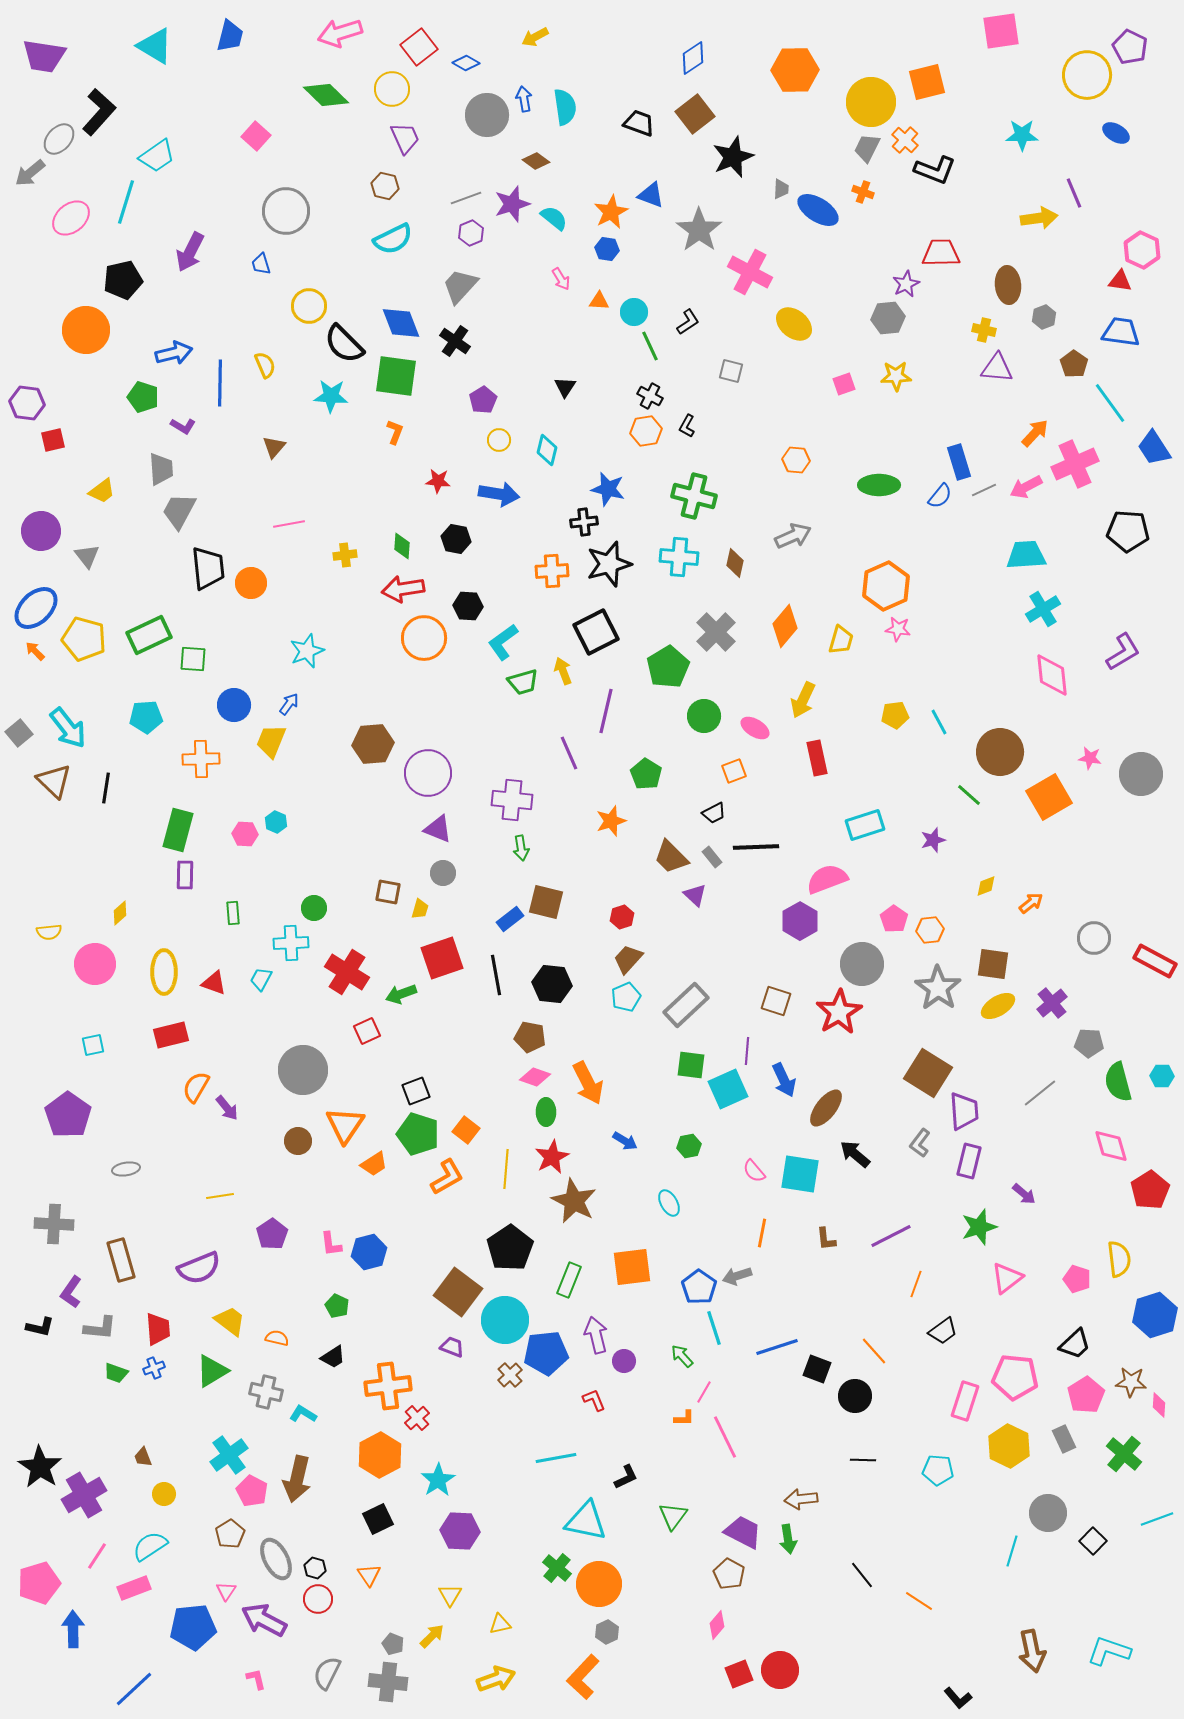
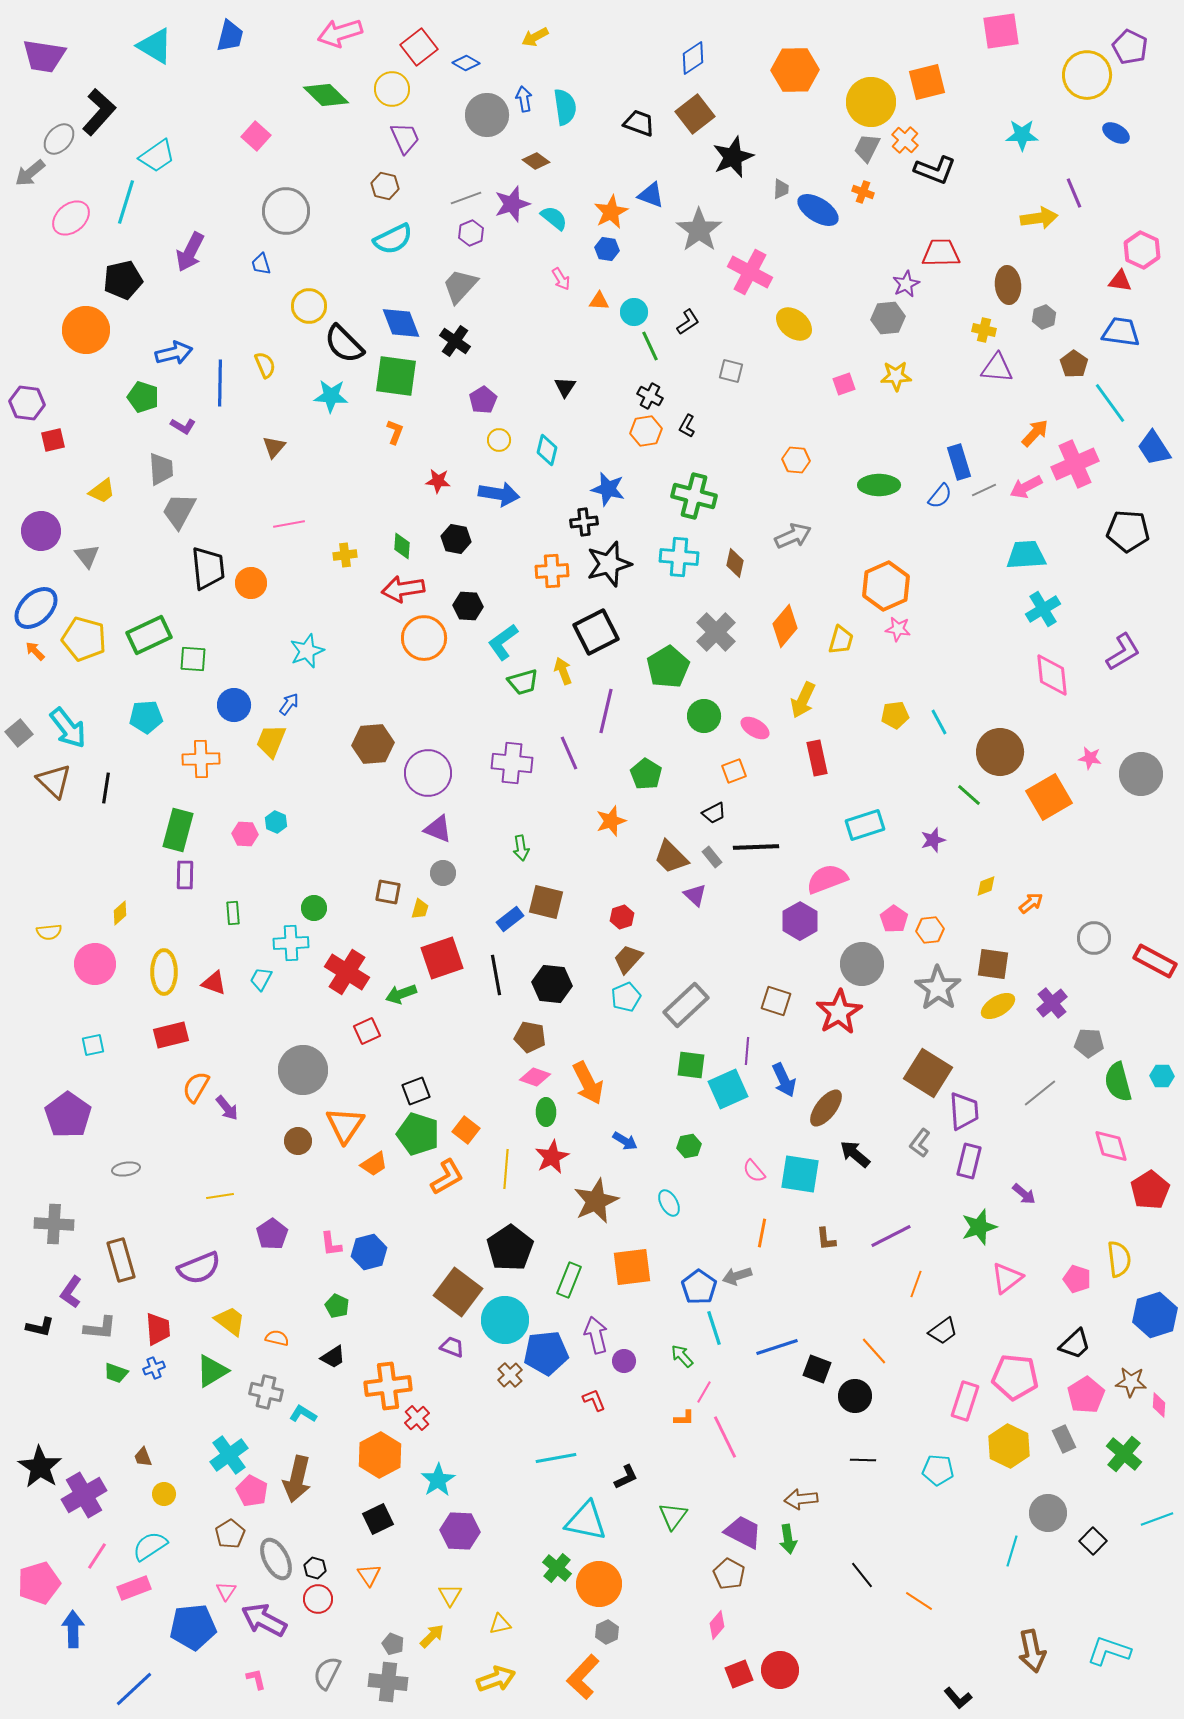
purple cross at (512, 800): moved 37 px up
brown star at (574, 1201): moved 22 px right; rotated 21 degrees clockwise
